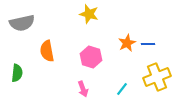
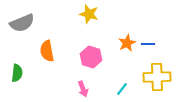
gray semicircle: rotated 10 degrees counterclockwise
yellow cross: rotated 20 degrees clockwise
